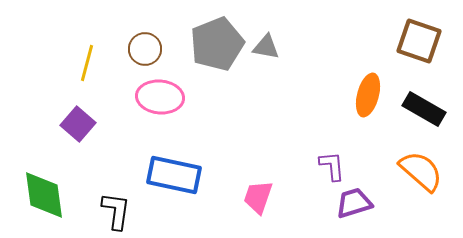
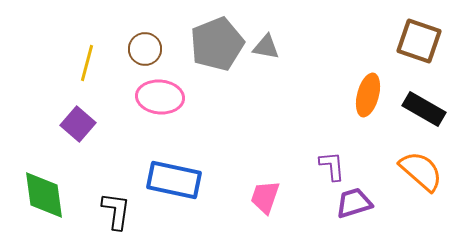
blue rectangle: moved 5 px down
pink trapezoid: moved 7 px right
